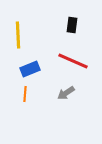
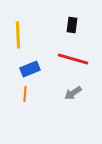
red line: moved 2 px up; rotated 8 degrees counterclockwise
gray arrow: moved 7 px right
